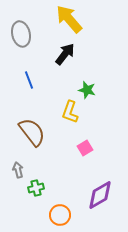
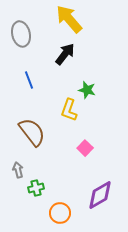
yellow L-shape: moved 1 px left, 2 px up
pink square: rotated 14 degrees counterclockwise
orange circle: moved 2 px up
